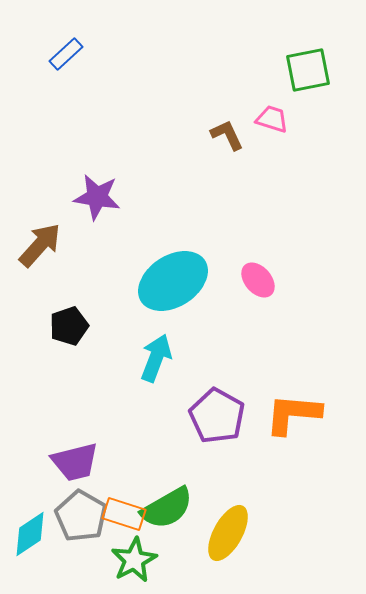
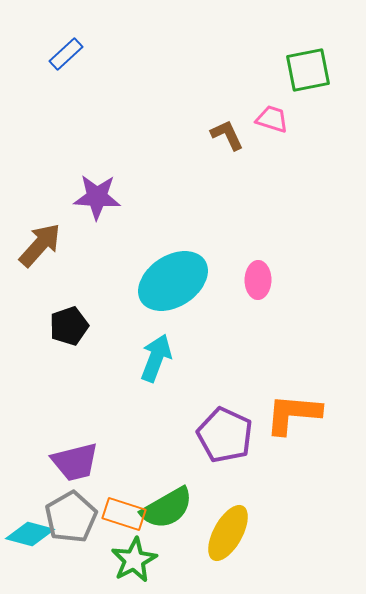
purple star: rotated 6 degrees counterclockwise
pink ellipse: rotated 42 degrees clockwise
purple pentagon: moved 8 px right, 19 px down; rotated 4 degrees counterclockwise
gray pentagon: moved 10 px left, 1 px down; rotated 12 degrees clockwise
cyan diamond: rotated 48 degrees clockwise
